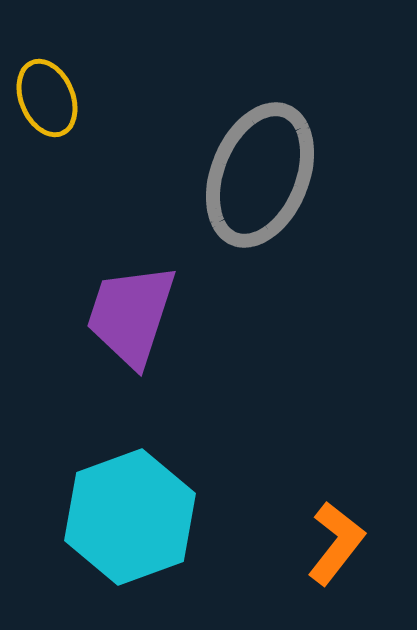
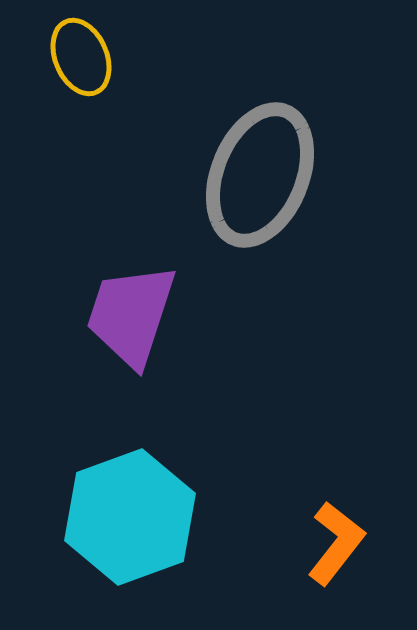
yellow ellipse: moved 34 px right, 41 px up
